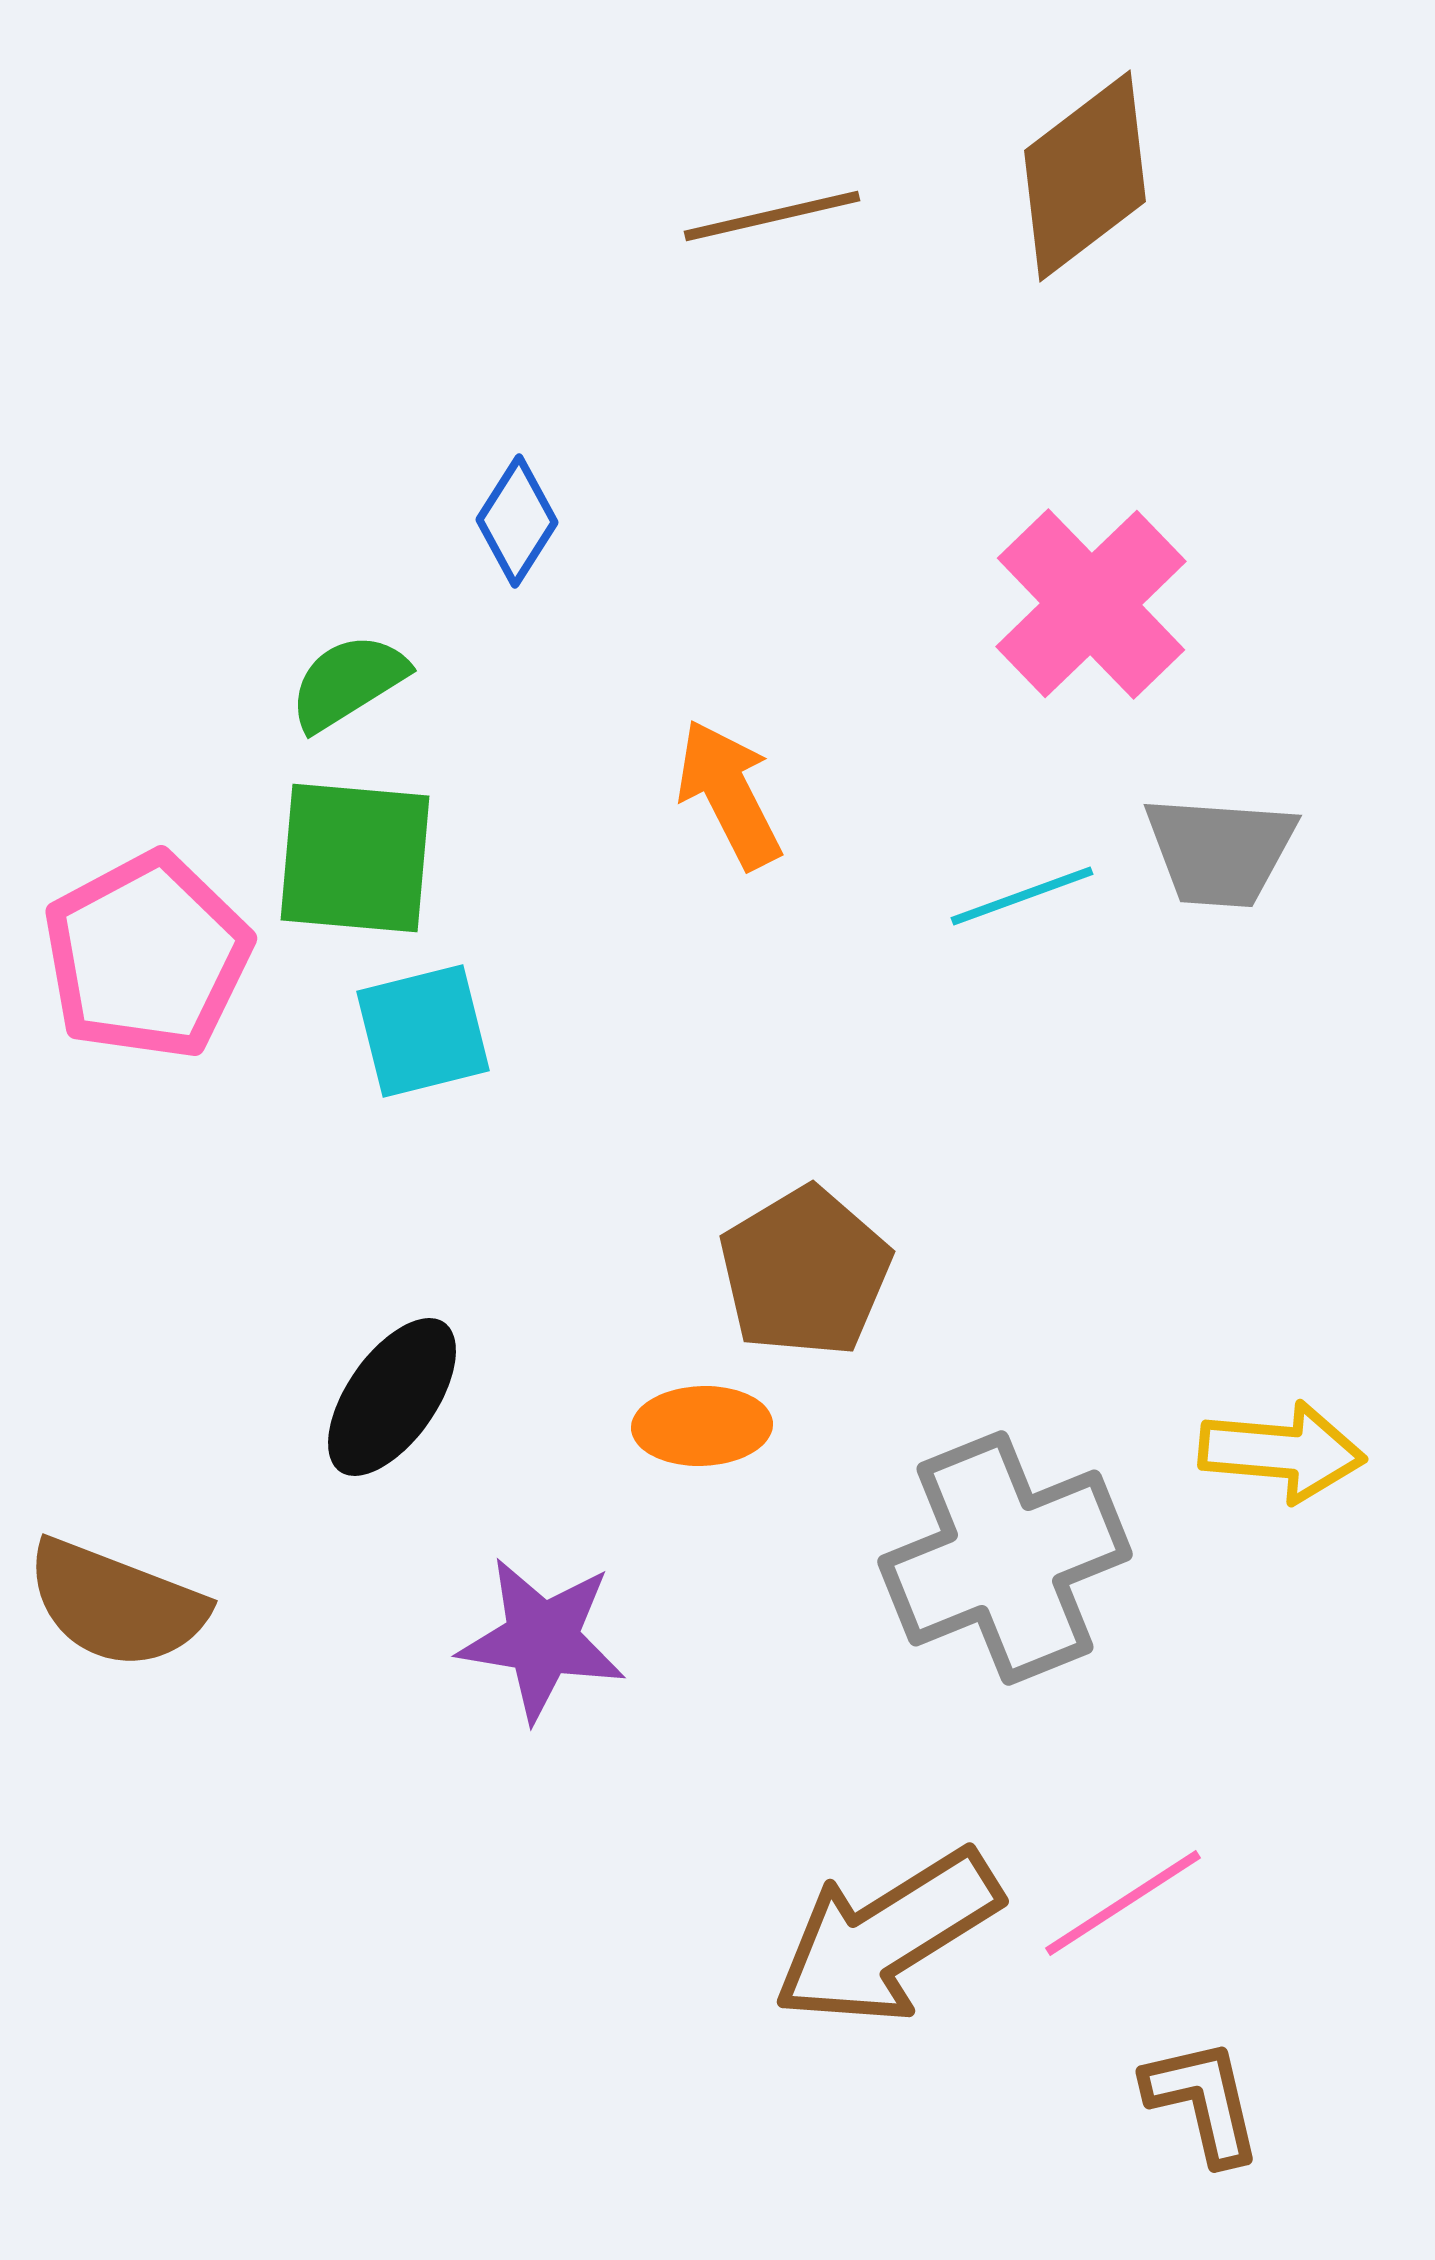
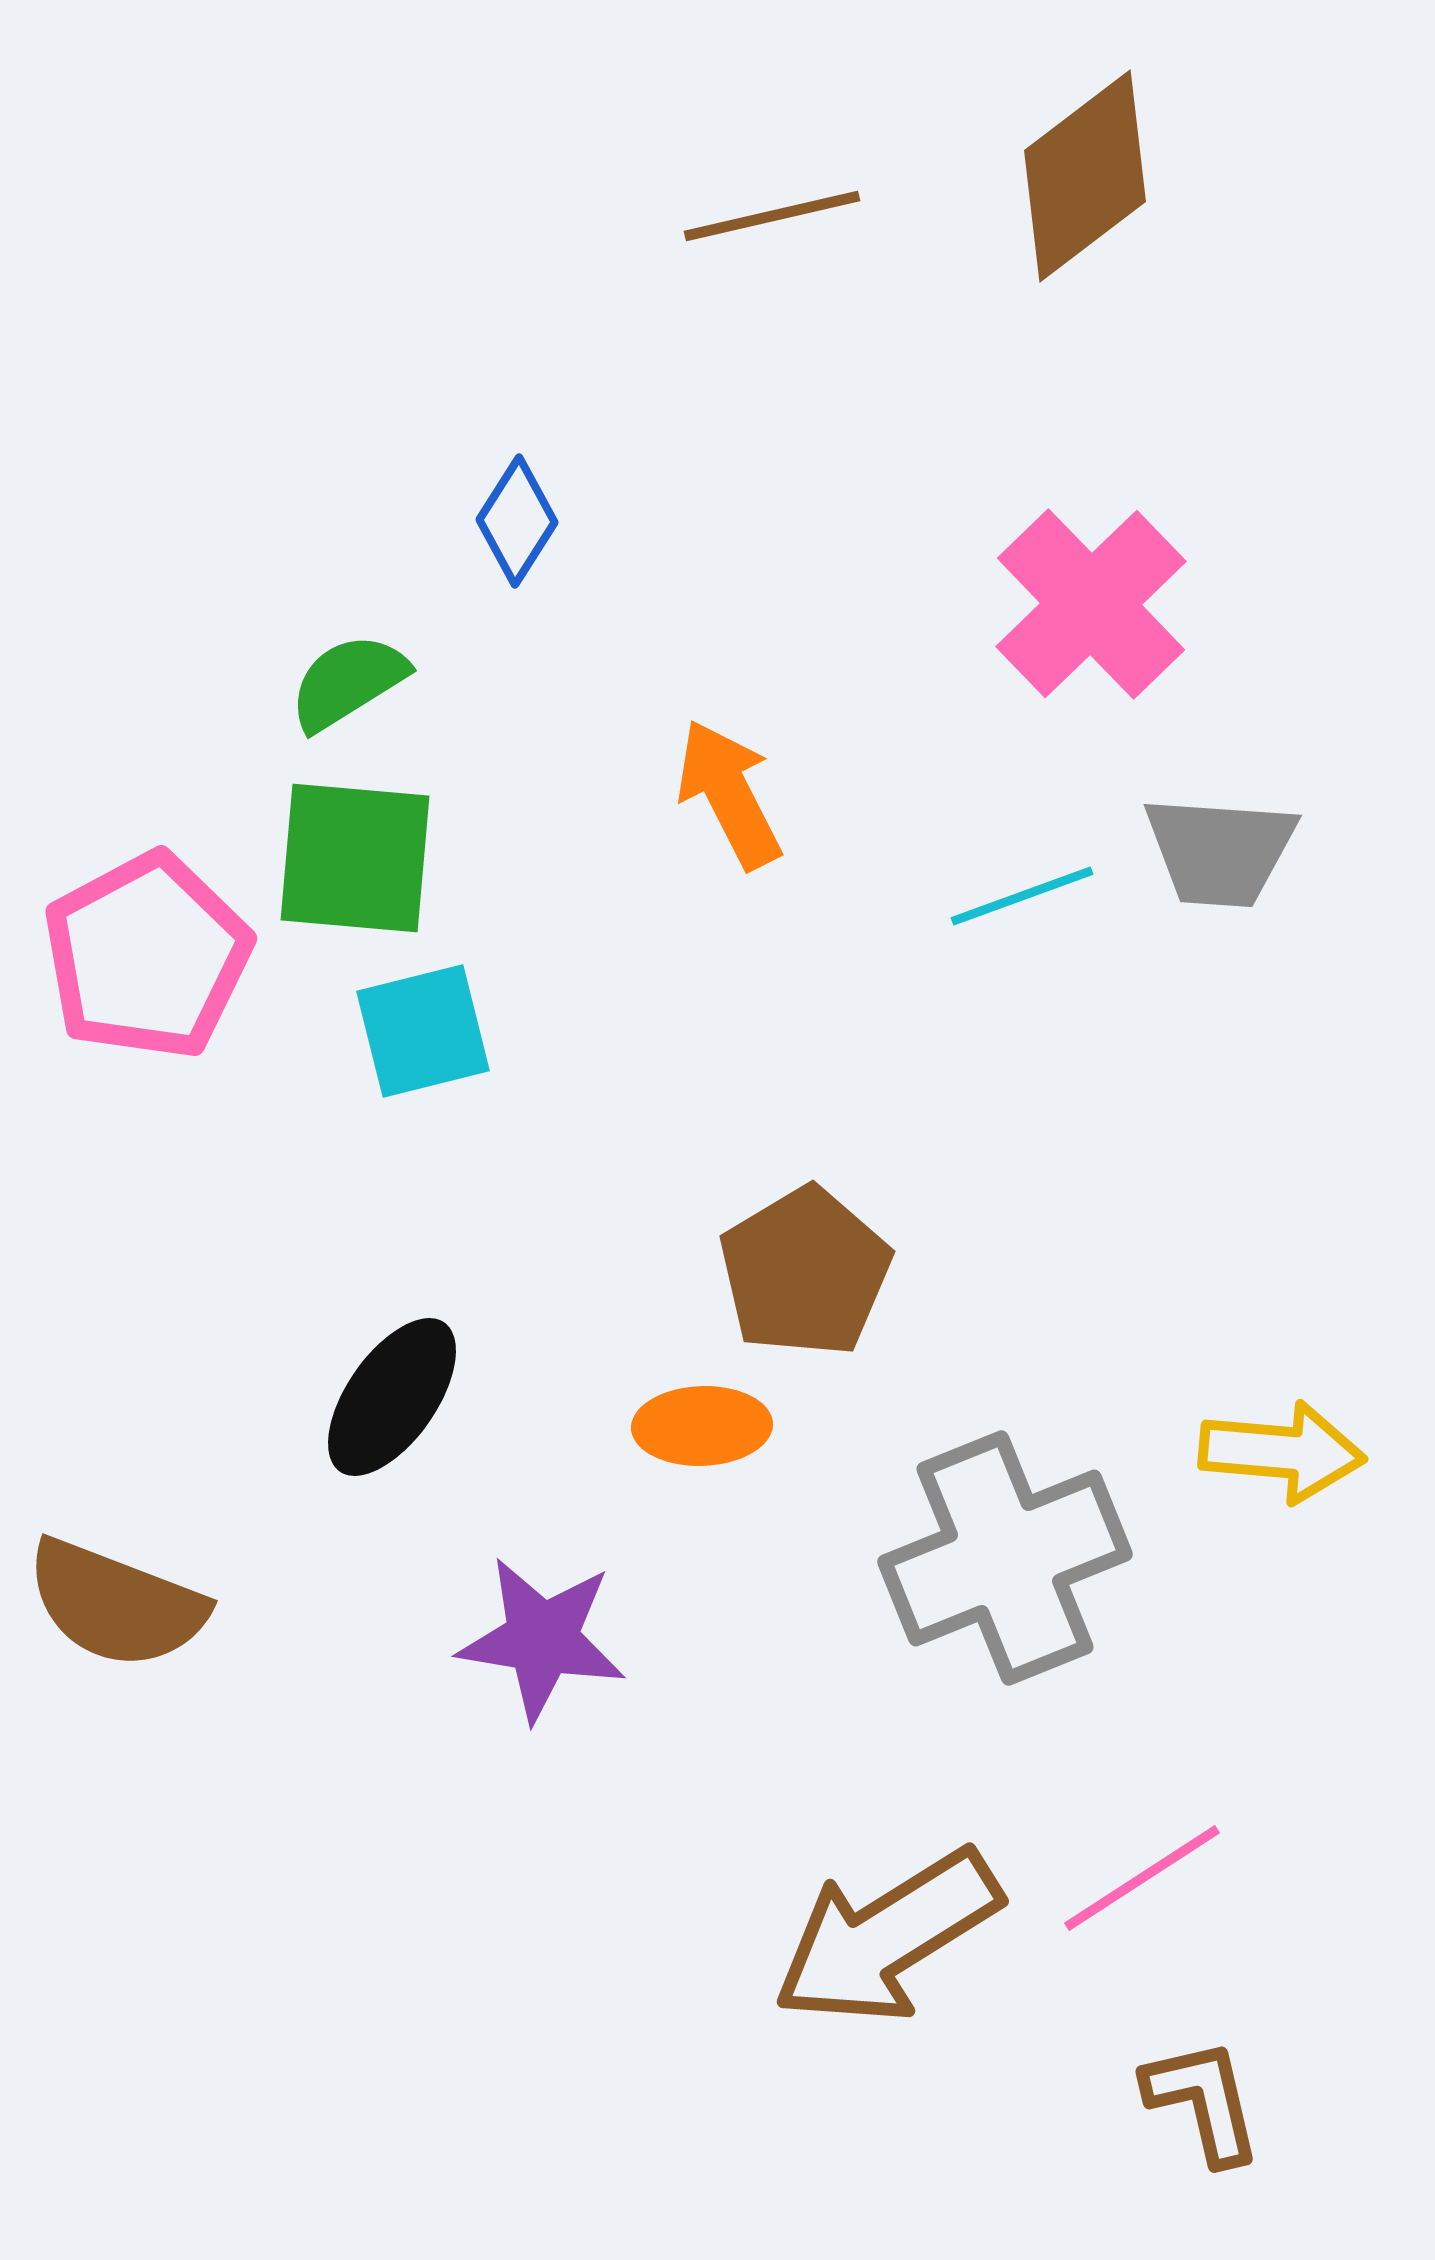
pink line: moved 19 px right, 25 px up
